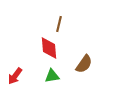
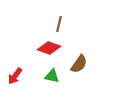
red diamond: rotated 65 degrees counterclockwise
brown semicircle: moved 5 px left
green triangle: rotated 21 degrees clockwise
